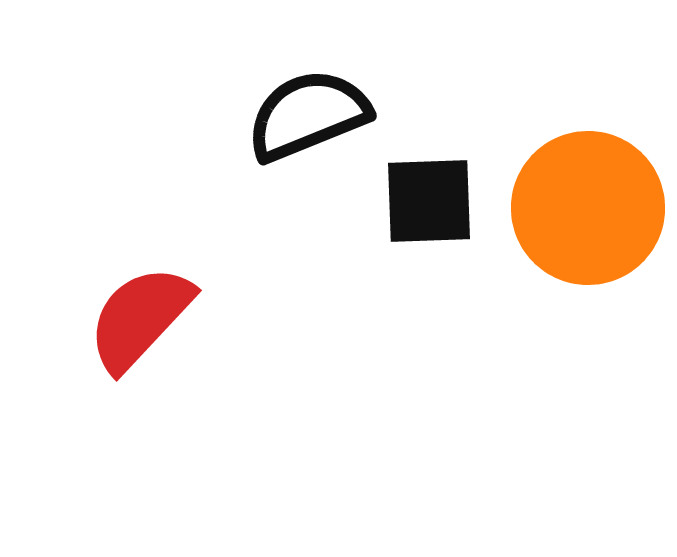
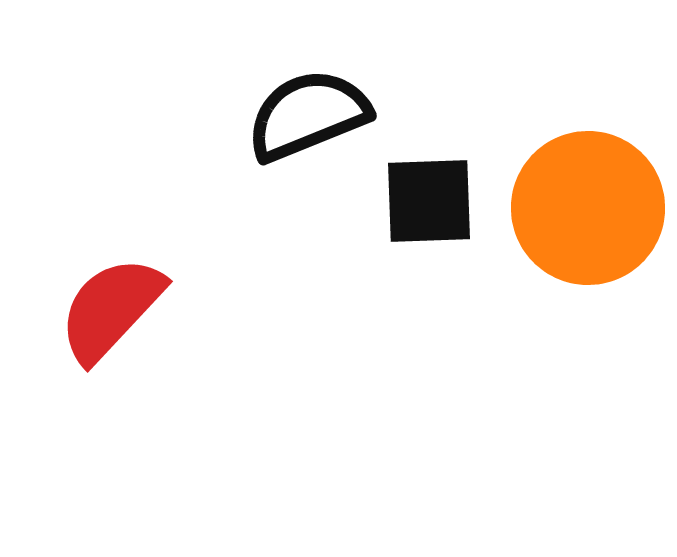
red semicircle: moved 29 px left, 9 px up
